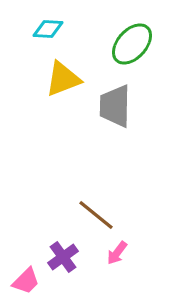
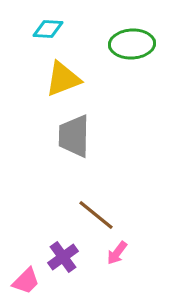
green ellipse: rotated 45 degrees clockwise
gray trapezoid: moved 41 px left, 30 px down
